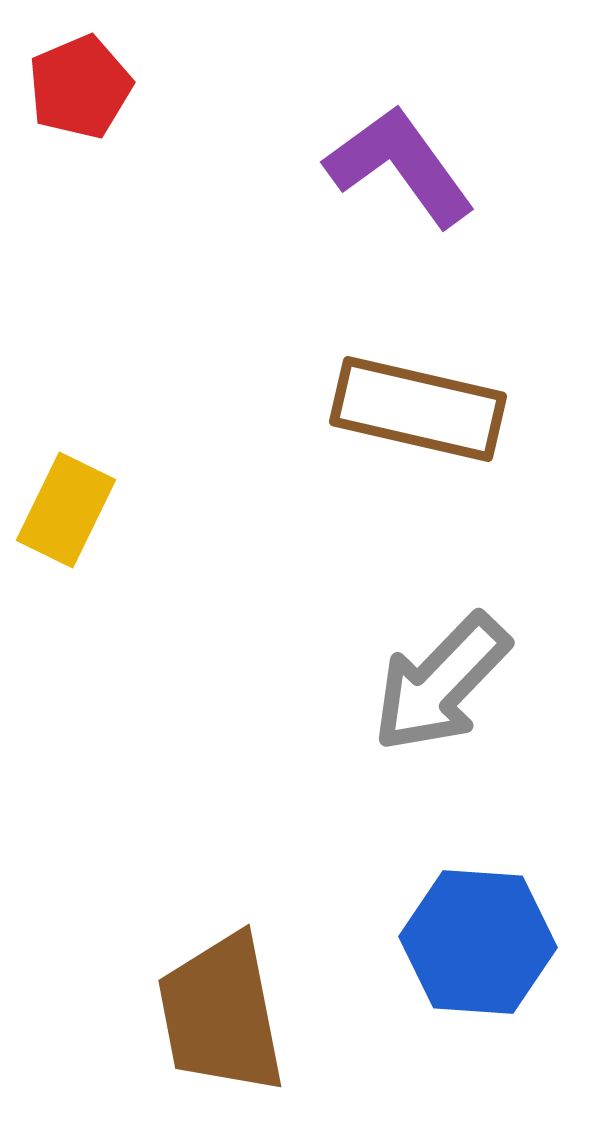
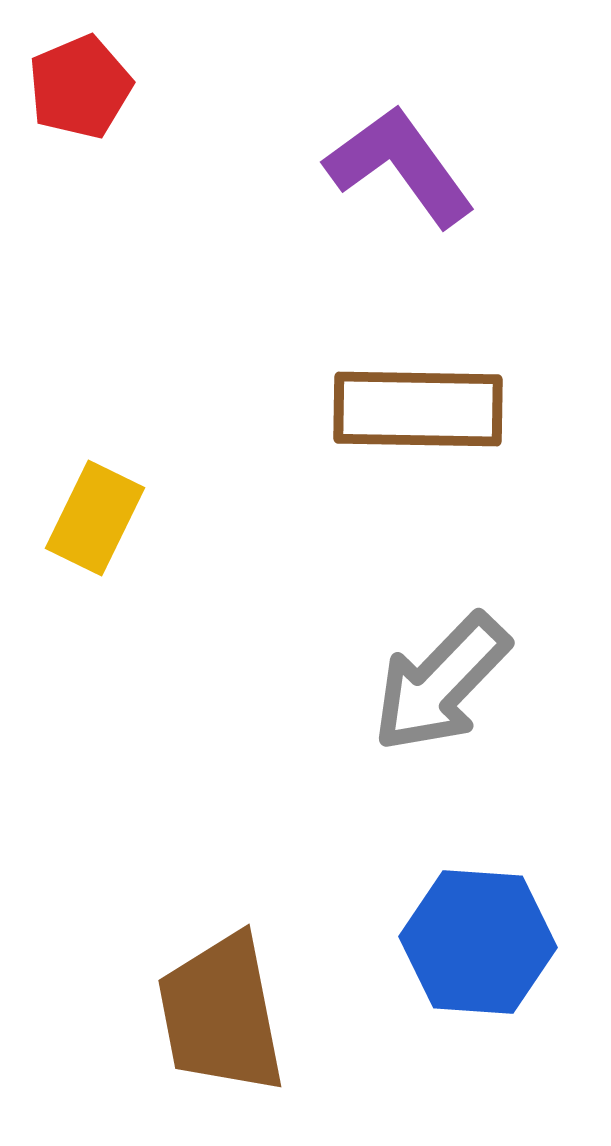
brown rectangle: rotated 12 degrees counterclockwise
yellow rectangle: moved 29 px right, 8 px down
